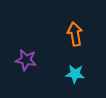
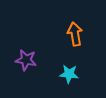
cyan star: moved 6 px left
